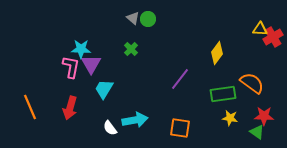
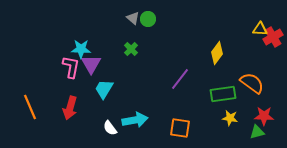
green triangle: rotated 49 degrees counterclockwise
